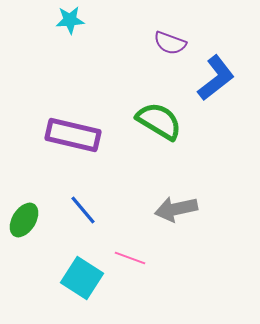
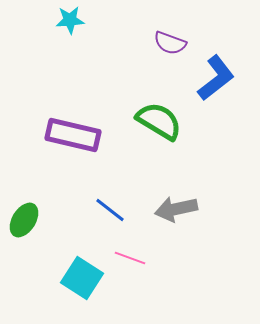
blue line: moved 27 px right; rotated 12 degrees counterclockwise
